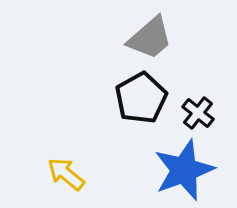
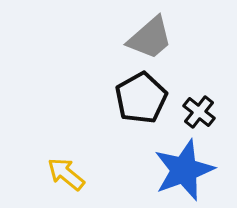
black cross: moved 1 px right, 1 px up
